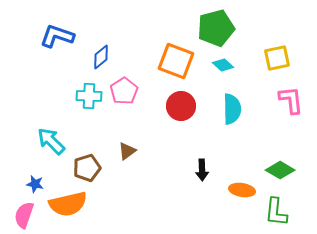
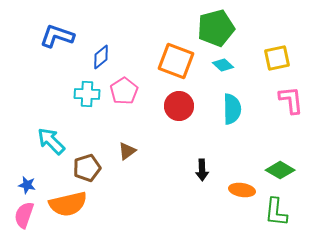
cyan cross: moved 2 px left, 2 px up
red circle: moved 2 px left
blue star: moved 8 px left, 1 px down
